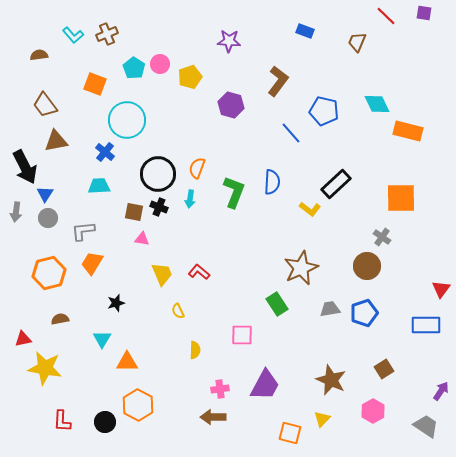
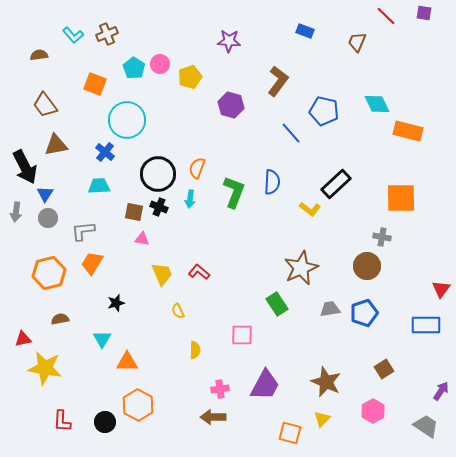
brown triangle at (56, 141): moved 4 px down
gray cross at (382, 237): rotated 24 degrees counterclockwise
brown star at (331, 380): moved 5 px left, 2 px down
